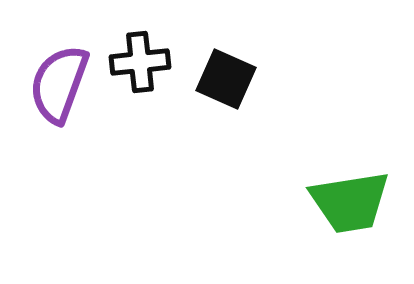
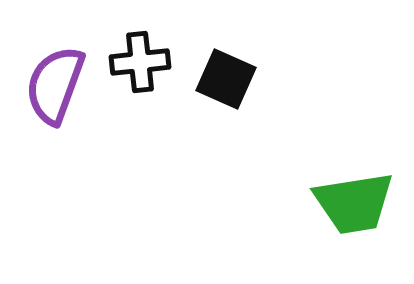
purple semicircle: moved 4 px left, 1 px down
green trapezoid: moved 4 px right, 1 px down
